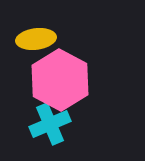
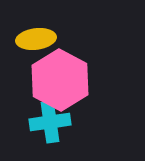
cyan cross: moved 2 px up; rotated 15 degrees clockwise
